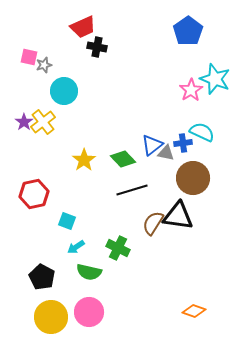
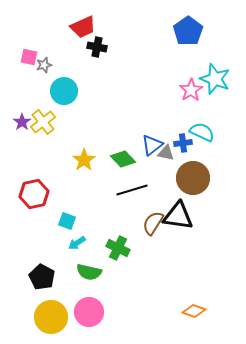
purple star: moved 2 px left
cyan arrow: moved 1 px right, 4 px up
